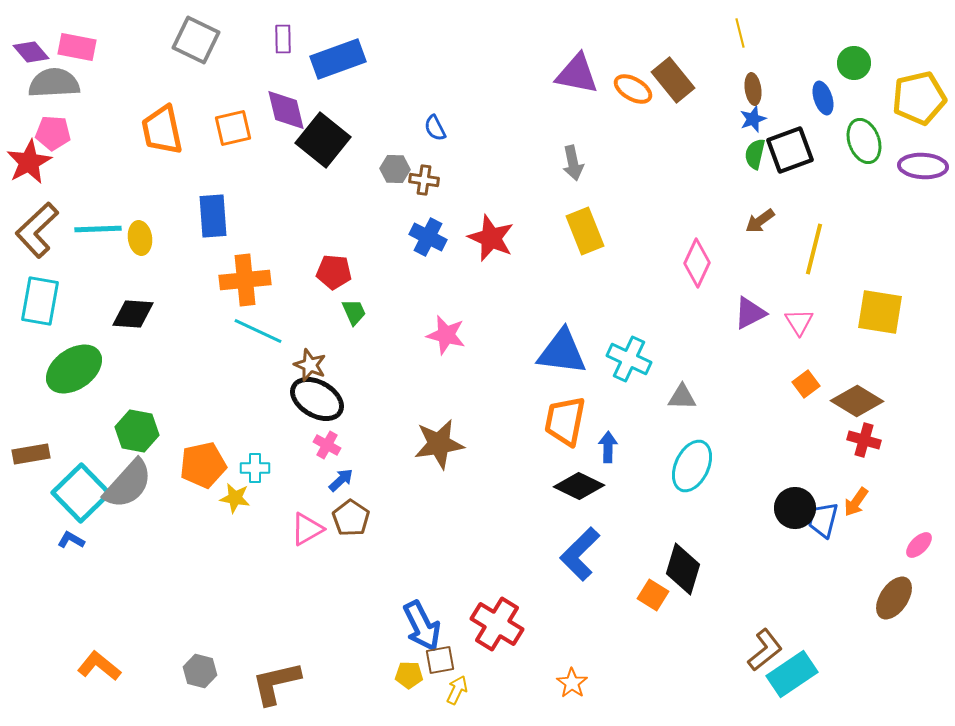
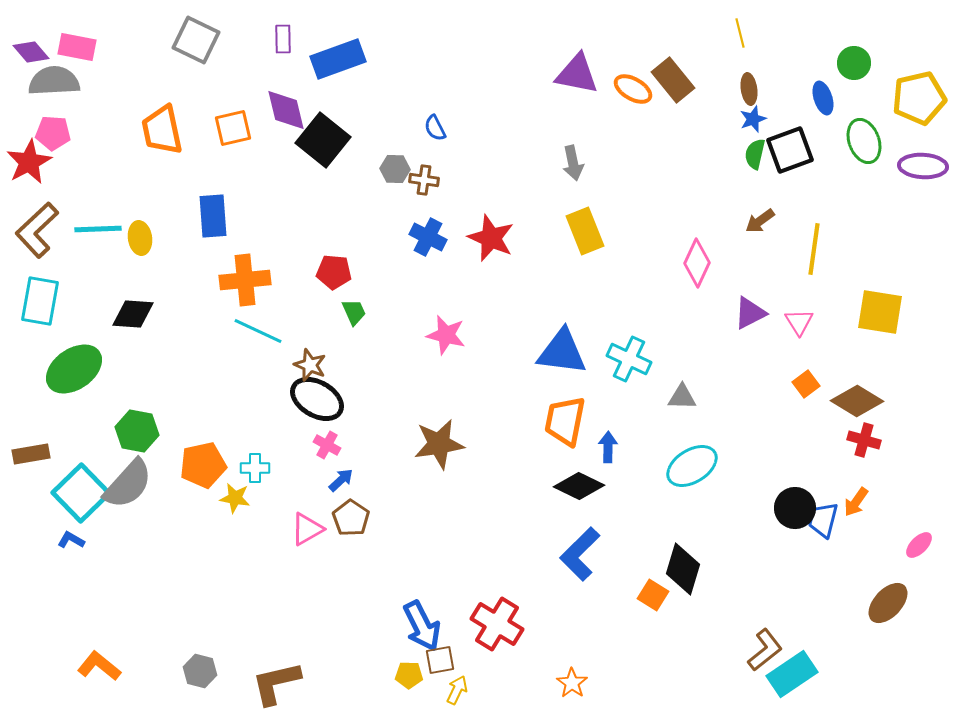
gray semicircle at (54, 83): moved 2 px up
brown ellipse at (753, 89): moved 4 px left
yellow line at (814, 249): rotated 6 degrees counterclockwise
cyan ellipse at (692, 466): rotated 33 degrees clockwise
brown ellipse at (894, 598): moved 6 px left, 5 px down; rotated 9 degrees clockwise
